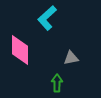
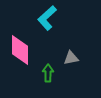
green arrow: moved 9 px left, 10 px up
